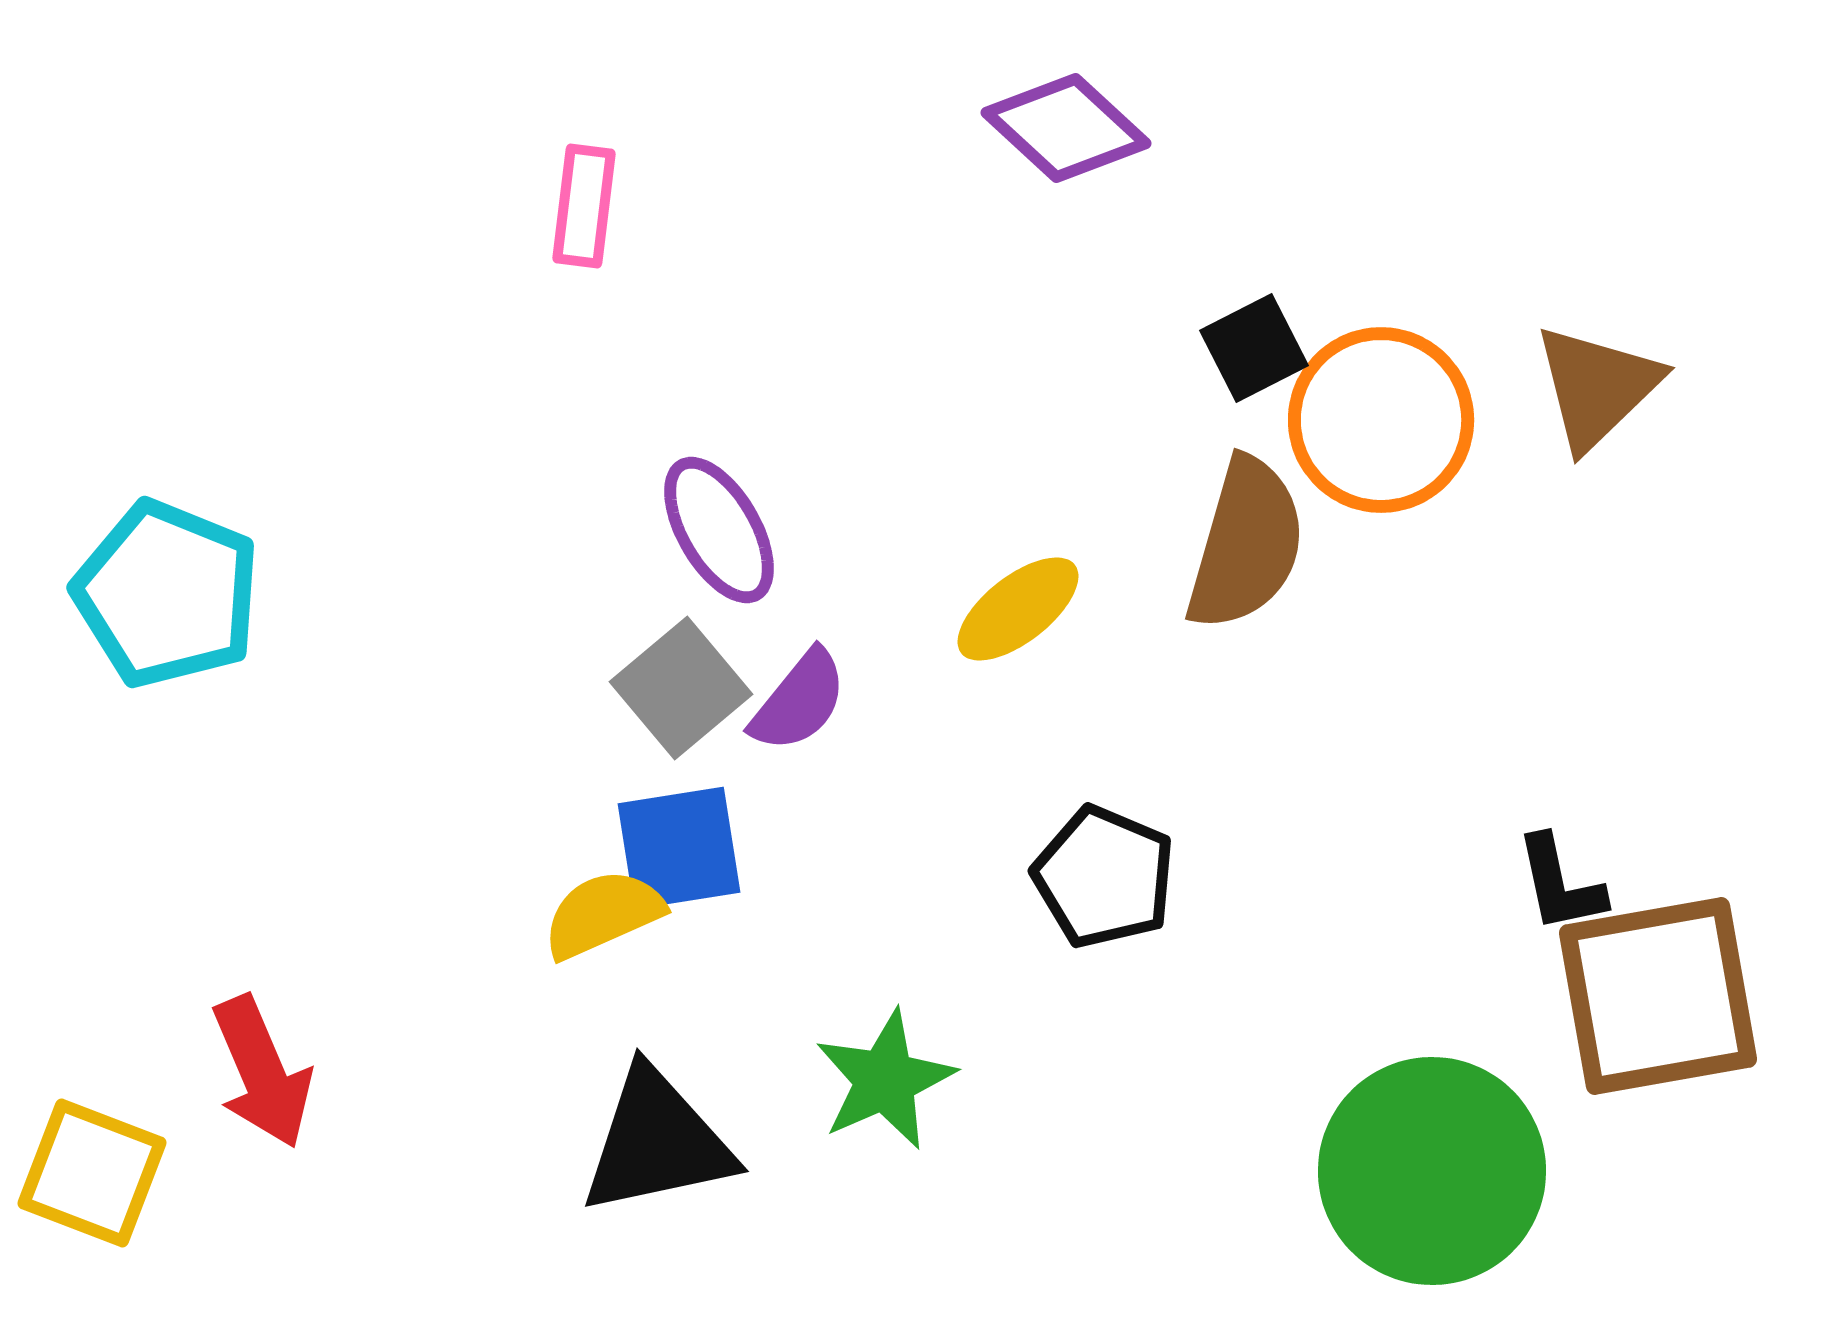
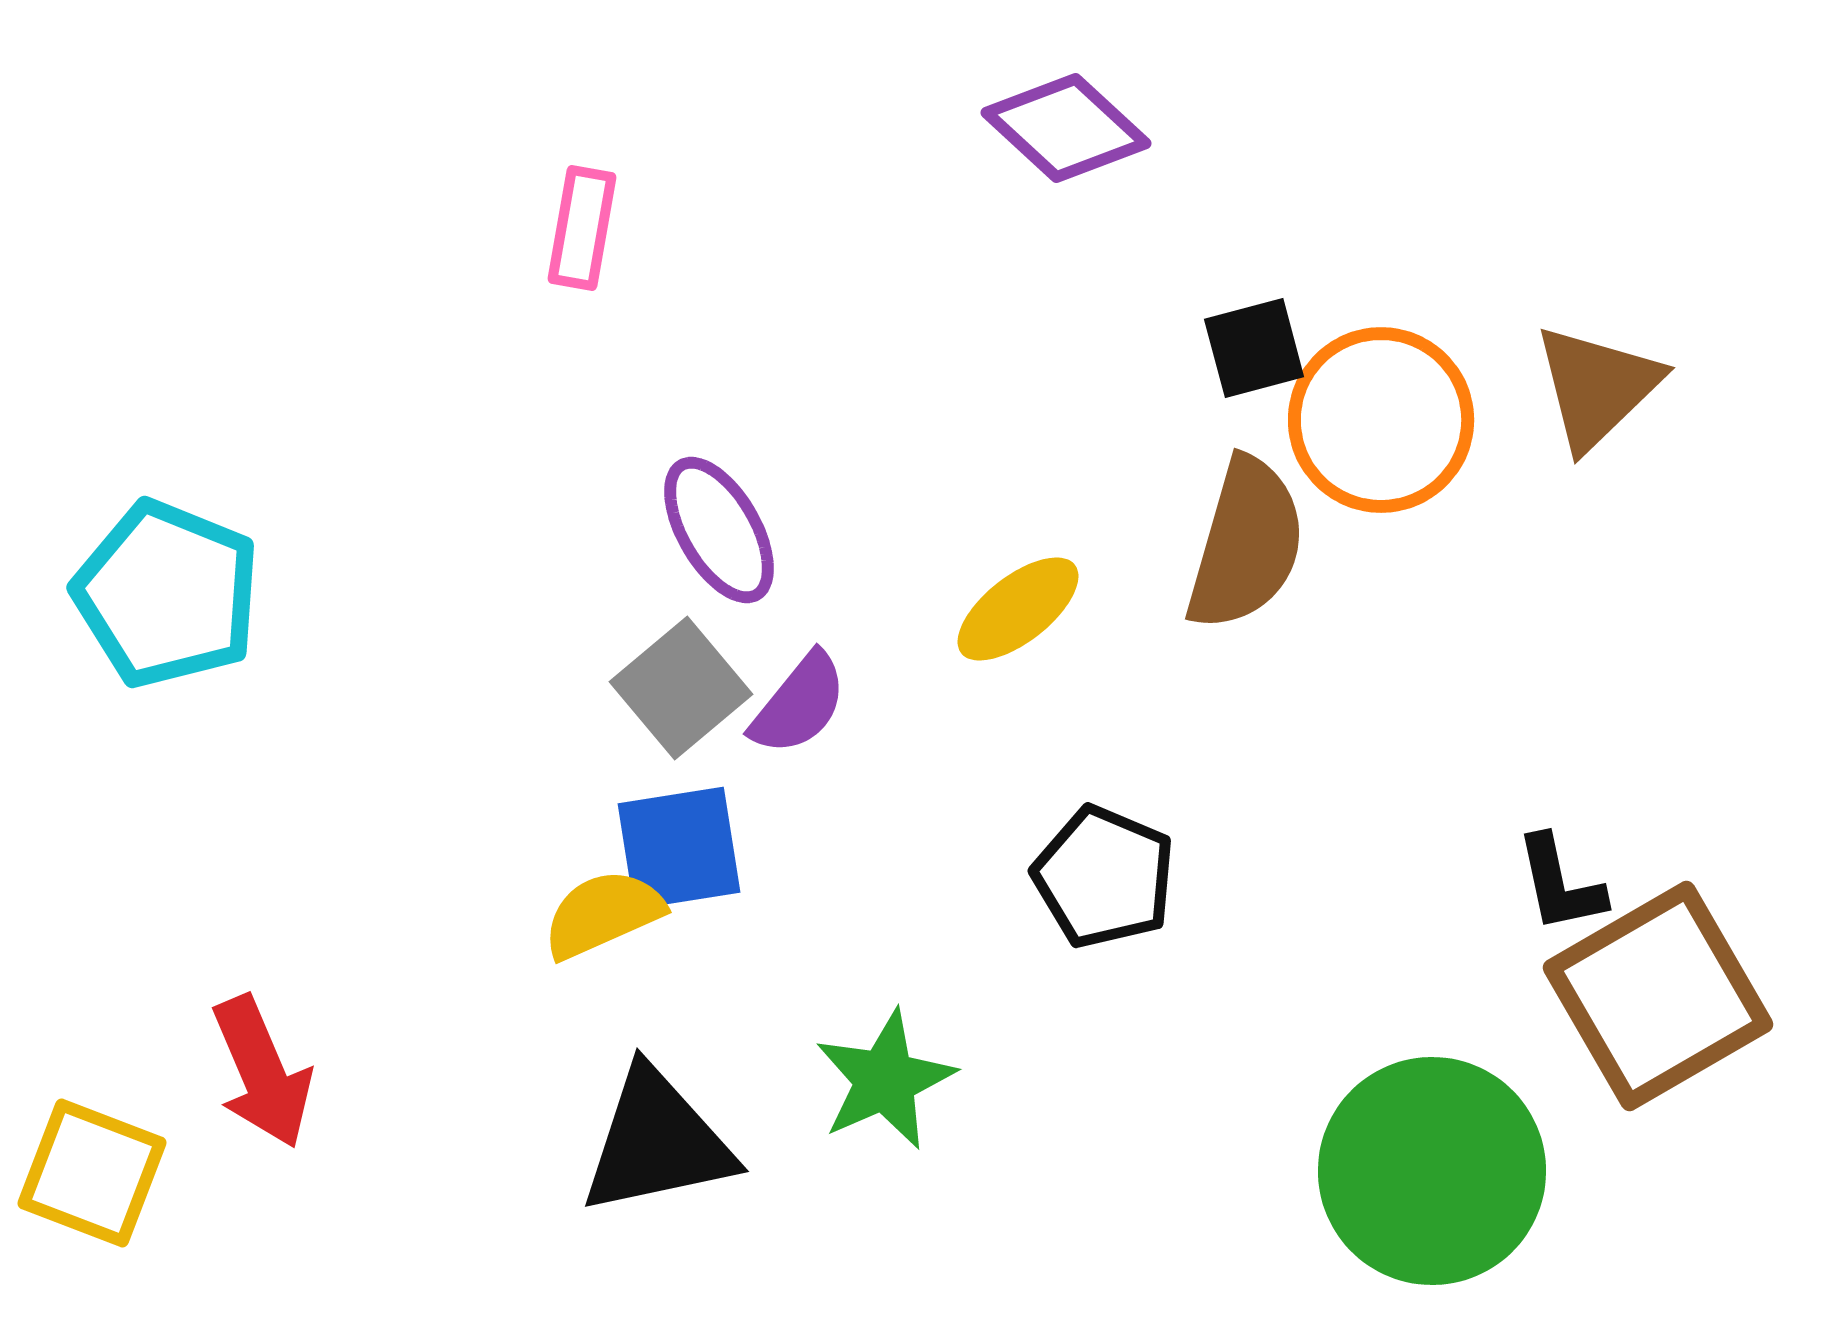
pink rectangle: moved 2 px left, 22 px down; rotated 3 degrees clockwise
black square: rotated 12 degrees clockwise
purple semicircle: moved 3 px down
brown square: rotated 20 degrees counterclockwise
